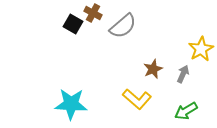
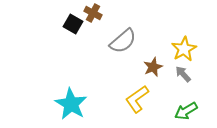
gray semicircle: moved 15 px down
yellow star: moved 17 px left
brown star: moved 2 px up
gray arrow: rotated 66 degrees counterclockwise
yellow L-shape: rotated 104 degrees clockwise
cyan star: rotated 28 degrees clockwise
